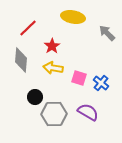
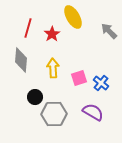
yellow ellipse: rotated 50 degrees clockwise
red line: rotated 30 degrees counterclockwise
gray arrow: moved 2 px right, 2 px up
red star: moved 12 px up
yellow arrow: rotated 78 degrees clockwise
pink square: rotated 35 degrees counterclockwise
purple semicircle: moved 5 px right
